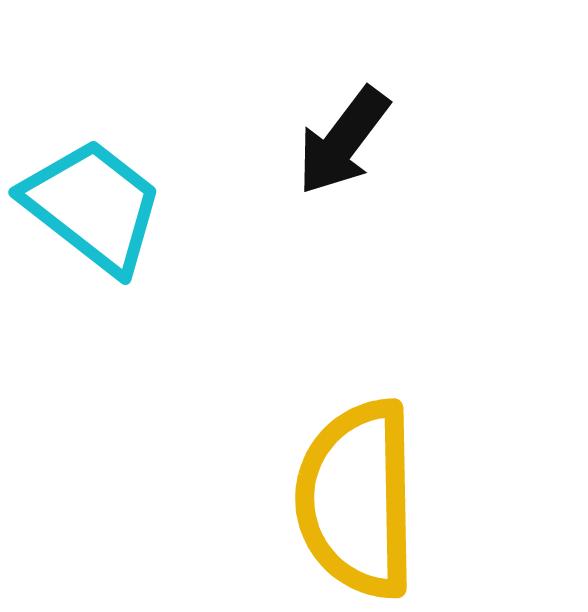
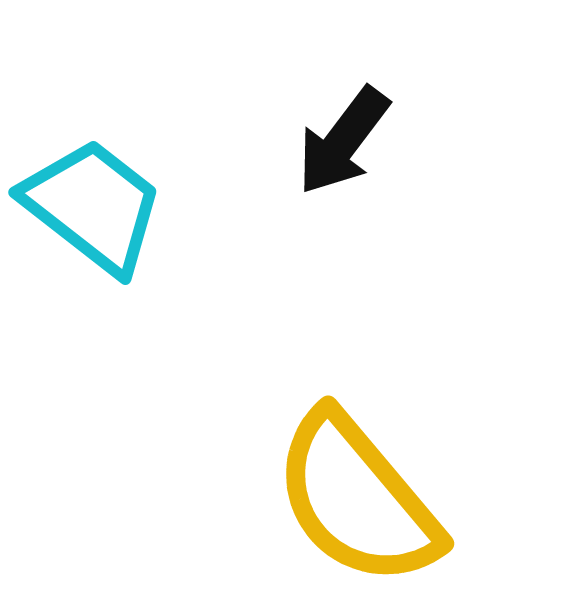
yellow semicircle: rotated 39 degrees counterclockwise
